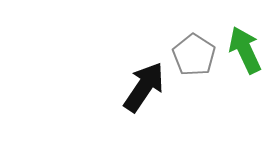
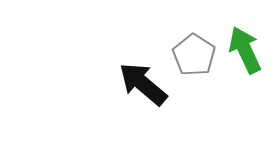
black arrow: moved 1 px left, 3 px up; rotated 84 degrees counterclockwise
